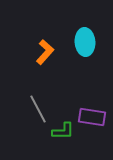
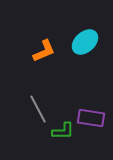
cyan ellipse: rotated 52 degrees clockwise
orange L-shape: moved 1 px left, 1 px up; rotated 25 degrees clockwise
purple rectangle: moved 1 px left, 1 px down
